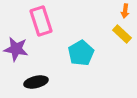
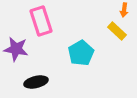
orange arrow: moved 1 px left, 1 px up
yellow rectangle: moved 5 px left, 3 px up
